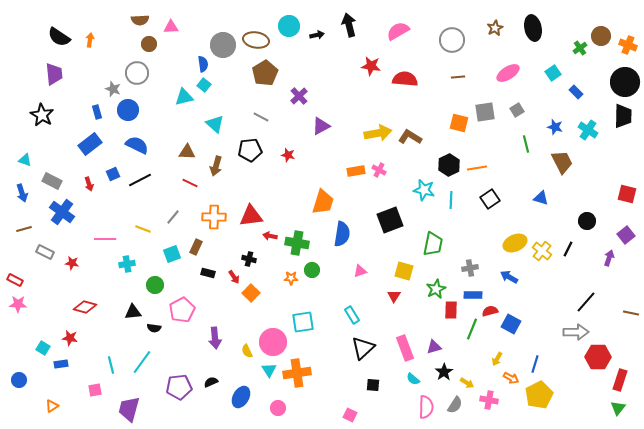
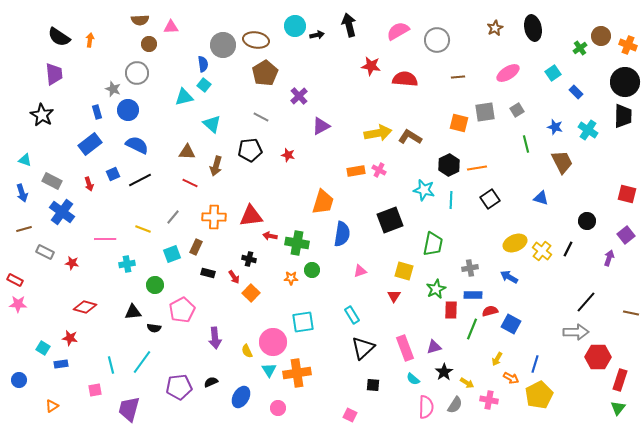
cyan circle at (289, 26): moved 6 px right
gray circle at (452, 40): moved 15 px left
cyan triangle at (215, 124): moved 3 px left
